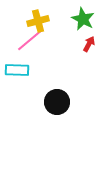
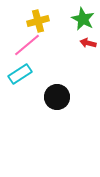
pink line: moved 3 px left, 5 px down
red arrow: moved 1 px left, 1 px up; rotated 105 degrees counterclockwise
cyan rectangle: moved 3 px right, 4 px down; rotated 35 degrees counterclockwise
black circle: moved 5 px up
